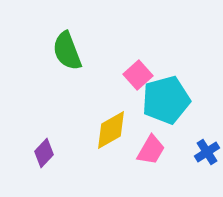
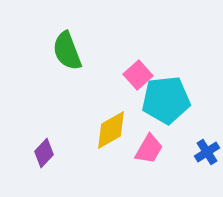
cyan pentagon: rotated 9 degrees clockwise
pink trapezoid: moved 2 px left, 1 px up
